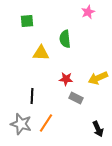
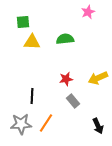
green square: moved 4 px left, 1 px down
green semicircle: rotated 90 degrees clockwise
yellow triangle: moved 9 px left, 11 px up
red star: rotated 16 degrees counterclockwise
gray rectangle: moved 3 px left, 3 px down; rotated 24 degrees clockwise
gray star: rotated 20 degrees counterclockwise
black arrow: moved 3 px up
